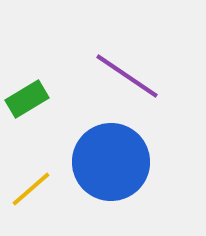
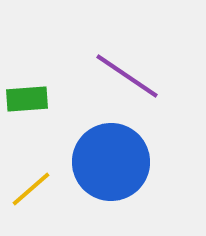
green rectangle: rotated 27 degrees clockwise
